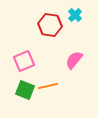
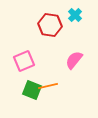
green square: moved 7 px right
